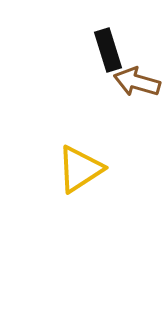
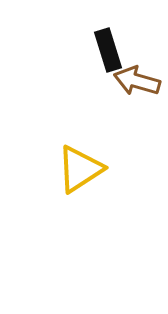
brown arrow: moved 1 px up
